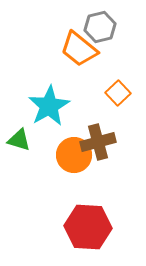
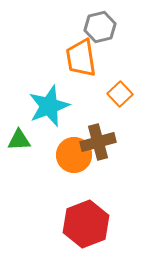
orange trapezoid: moved 2 px right, 9 px down; rotated 42 degrees clockwise
orange square: moved 2 px right, 1 px down
cyan star: rotated 9 degrees clockwise
green triangle: rotated 20 degrees counterclockwise
red hexagon: moved 2 px left, 3 px up; rotated 24 degrees counterclockwise
